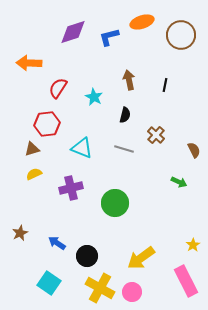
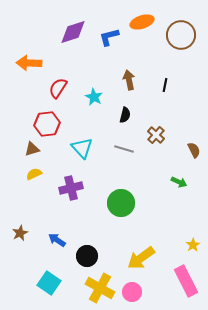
cyan triangle: rotated 25 degrees clockwise
green circle: moved 6 px right
blue arrow: moved 3 px up
